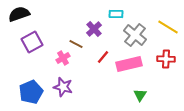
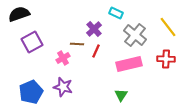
cyan rectangle: moved 1 px up; rotated 24 degrees clockwise
yellow line: rotated 20 degrees clockwise
brown line: moved 1 px right; rotated 24 degrees counterclockwise
red line: moved 7 px left, 6 px up; rotated 16 degrees counterclockwise
green triangle: moved 19 px left
